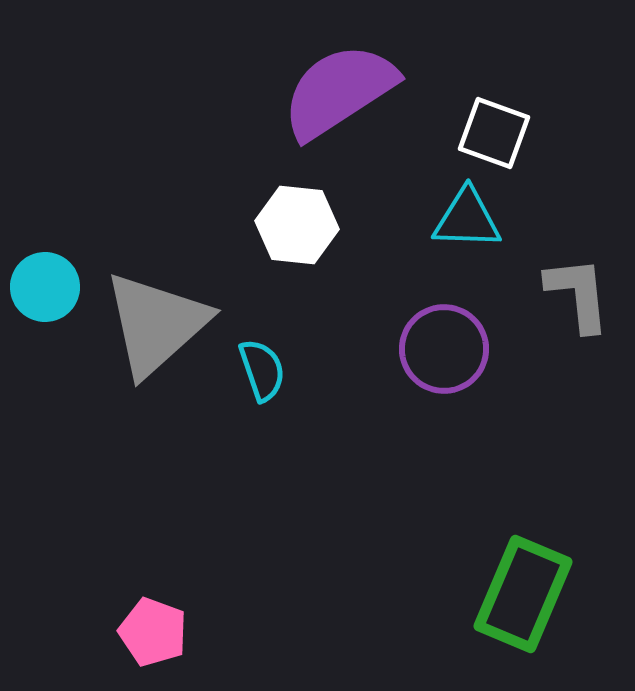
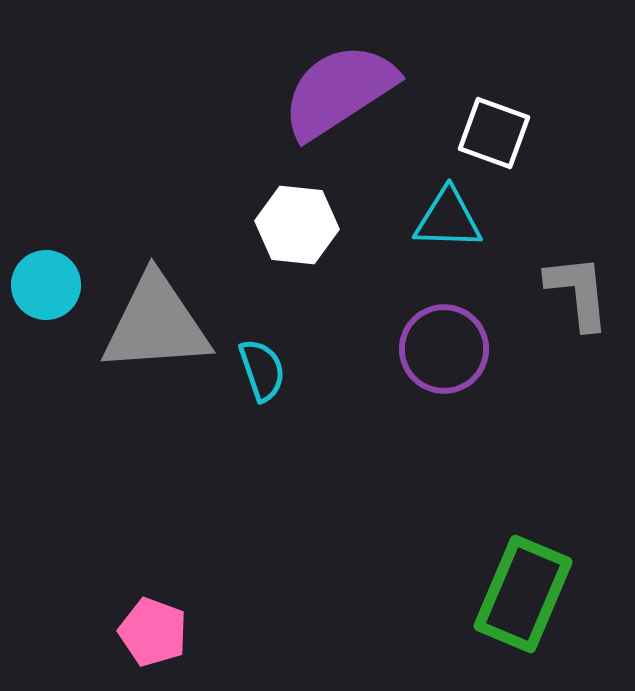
cyan triangle: moved 19 px left
cyan circle: moved 1 px right, 2 px up
gray L-shape: moved 2 px up
gray triangle: rotated 38 degrees clockwise
